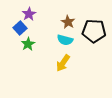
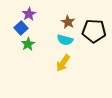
blue square: moved 1 px right
